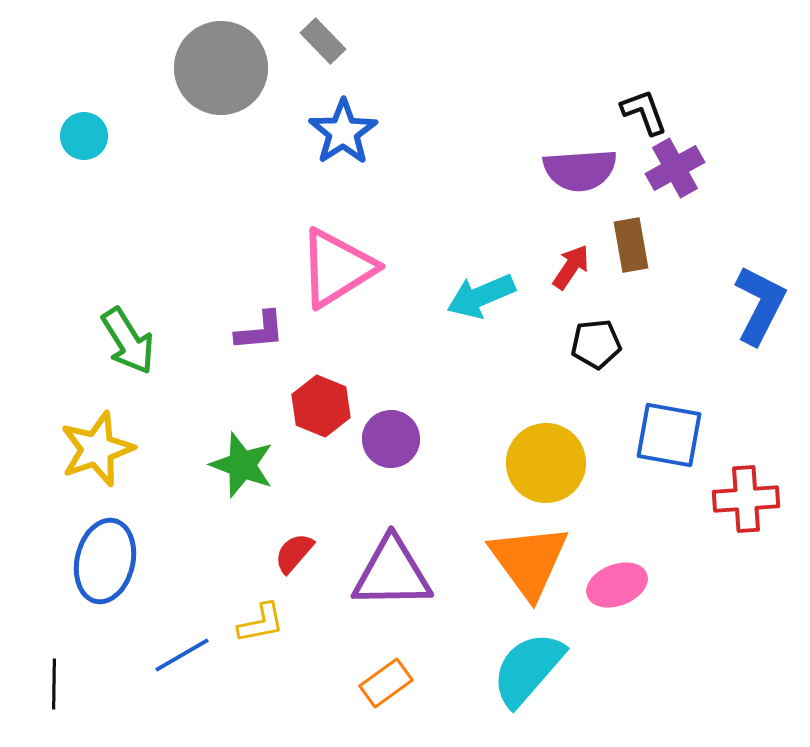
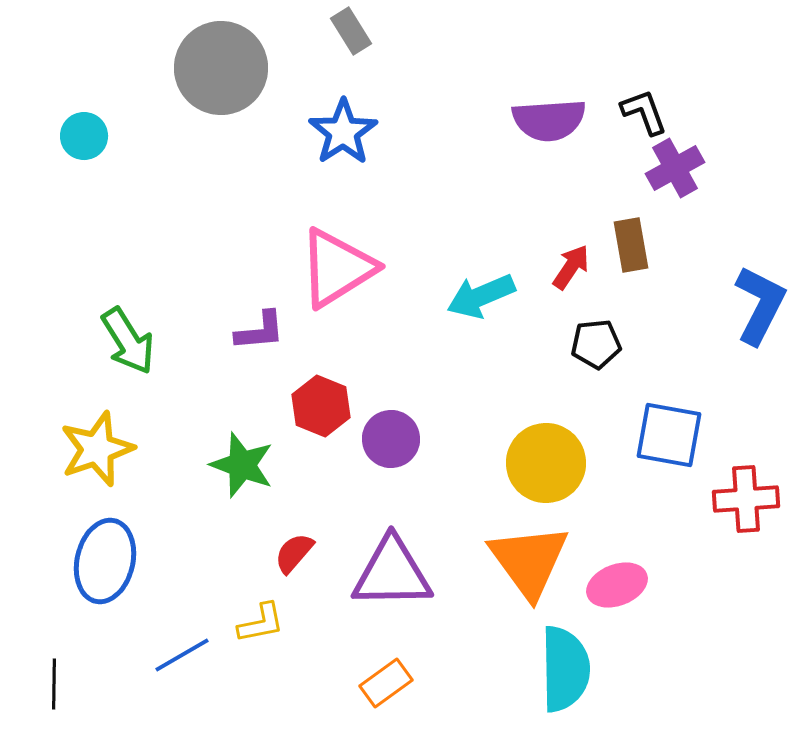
gray rectangle: moved 28 px right, 10 px up; rotated 12 degrees clockwise
purple semicircle: moved 31 px left, 50 px up
cyan semicircle: moved 37 px right; rotated 138 degrees clockwise
